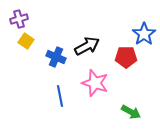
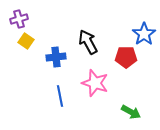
black arrow: moved 1 px right, 4 px up; rotated 90 degrees counterclockwise
blue cross: rotated 30 degrees counterclockwise
